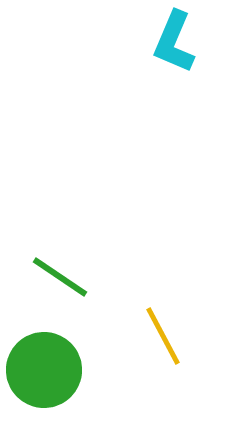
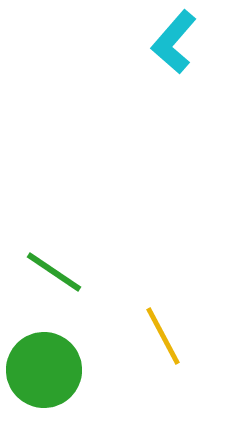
cyan L-shape: rotated 18 degrees clockwise
green line: moved 6 px left, 5 px up
